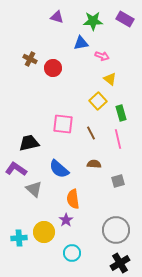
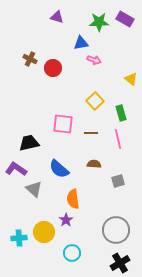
green star: moved 6 px right, 1 px down
pink arrow: moved 8 px left, 4 px down
yellow triangle: moved 21 px right
yellow square: moved 3 px left
brown line: rotated 64 degrees counterclockwise
